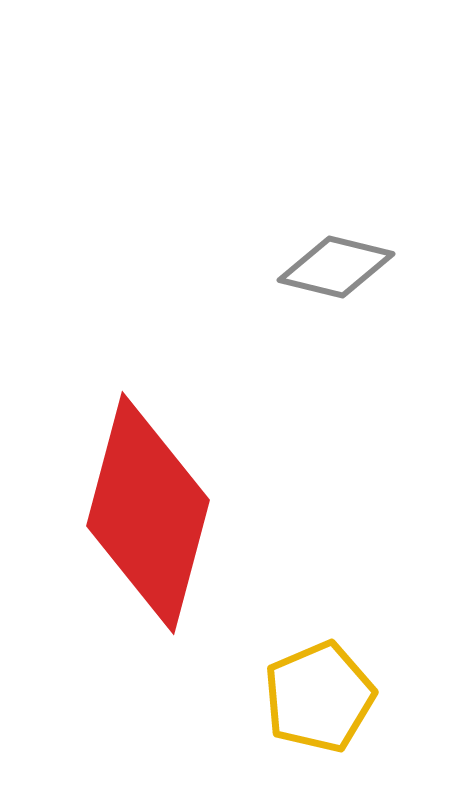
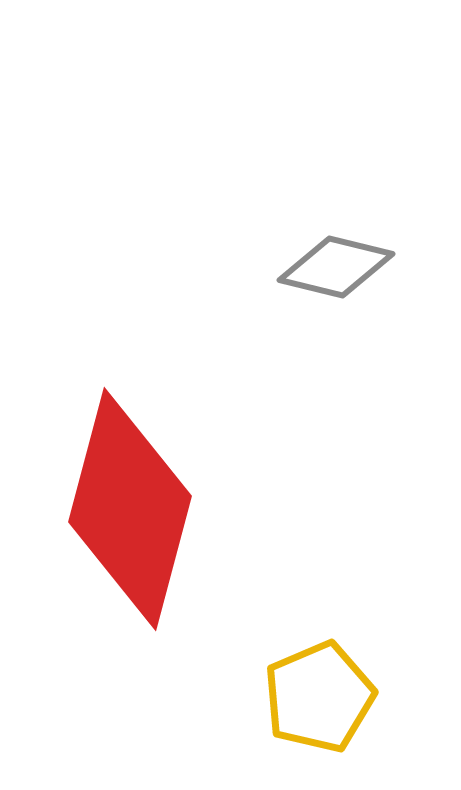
red diamond: moved 18 px left, 4 px up
